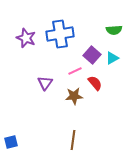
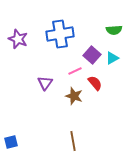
purple star: moved 8 px left, 1 px down
brown star: rotated 24 degrees clockwise
brown line: moved 1 px down; rotated 18 degrees counterclockwise
